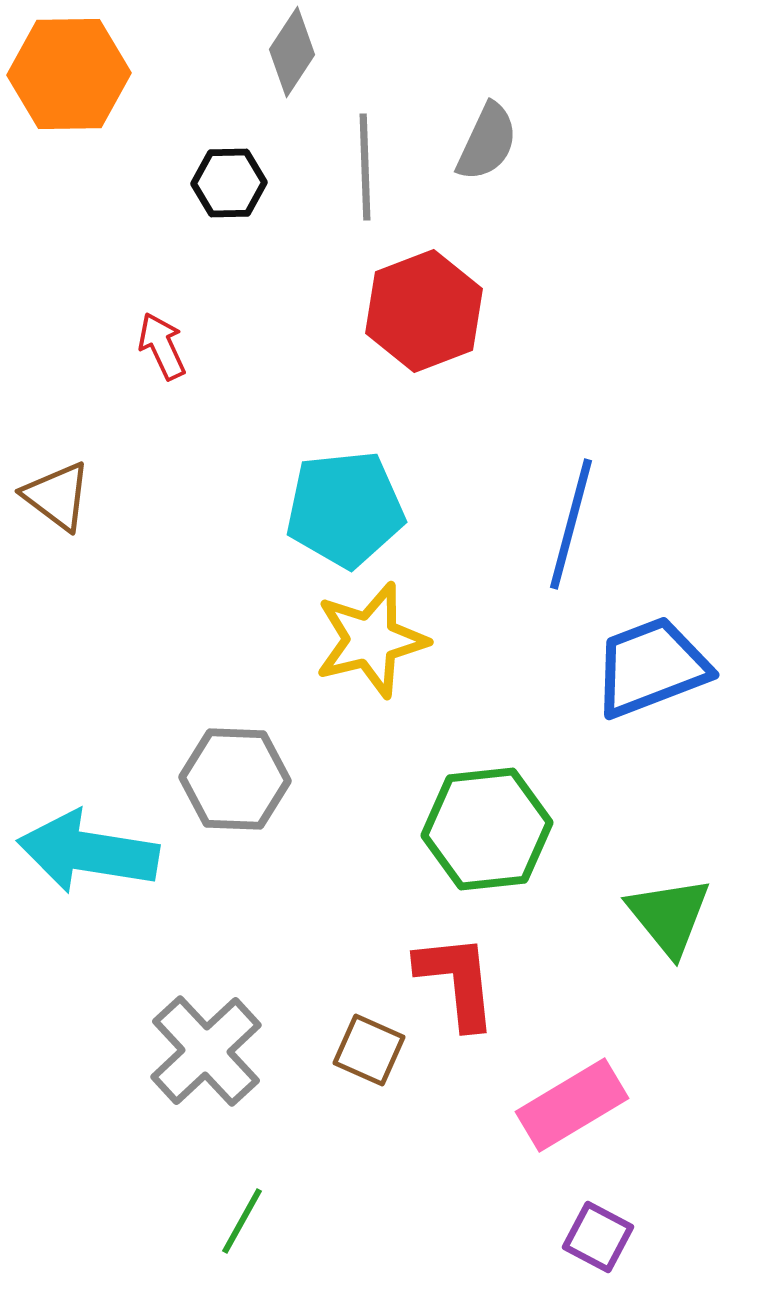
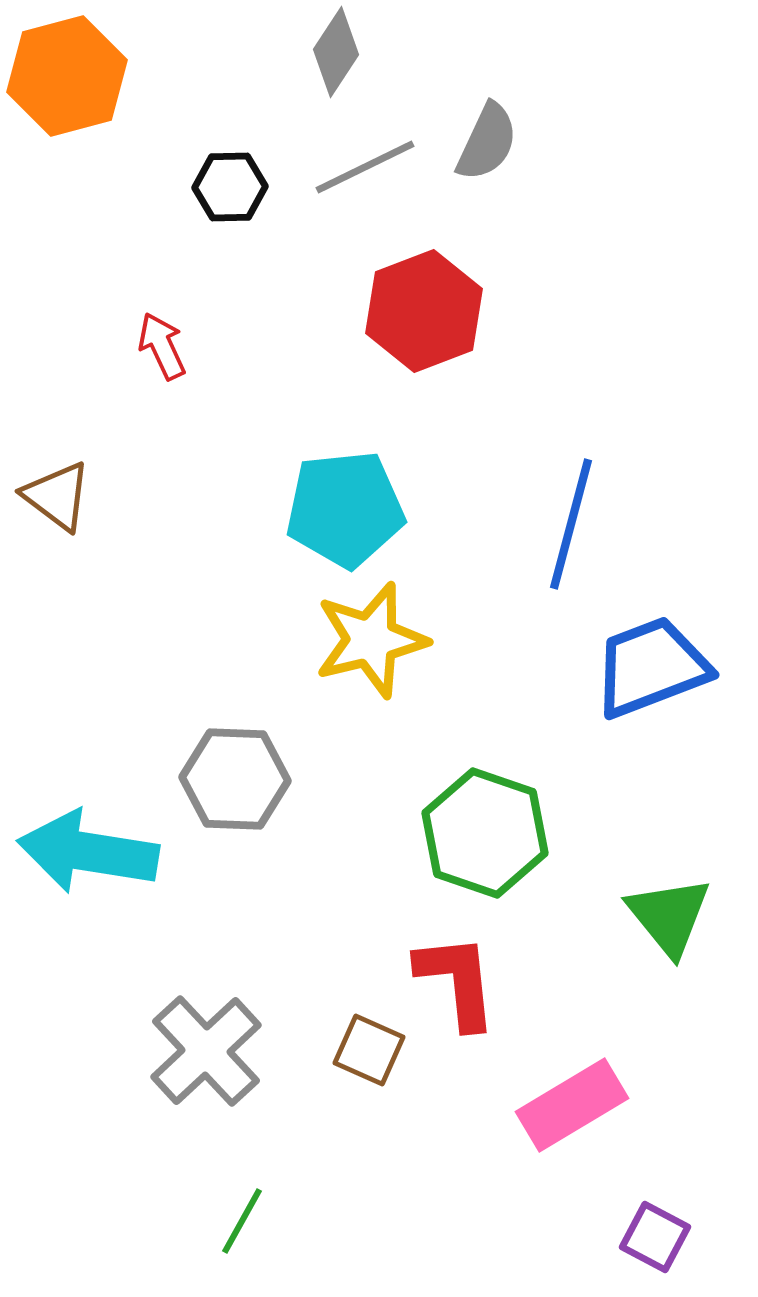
gray diamond: moved 44 px right
orange hexagon: moved 2 px left, 2 px down; rotated 14 degrees counterclockwise
gray line: rotated 66 degrees clockwise
black hexagon: moved 1 px right, 4 px down
green hexagon: moved 2 px left, 4 px down; rotated 25 degrees clockwise
purple square: moved 57 px right
